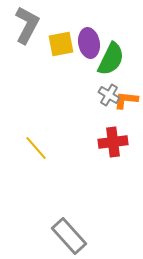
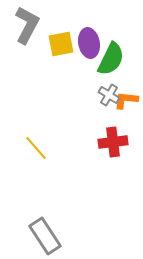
gray rectangle: moved 24 px left; rotated 9 degrees clockwise
